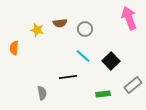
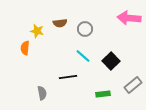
pink arrow: rotated 65 degrees counterclockwise
yellow star: moved 1 px down
orange semicircle: moved 11 px right
